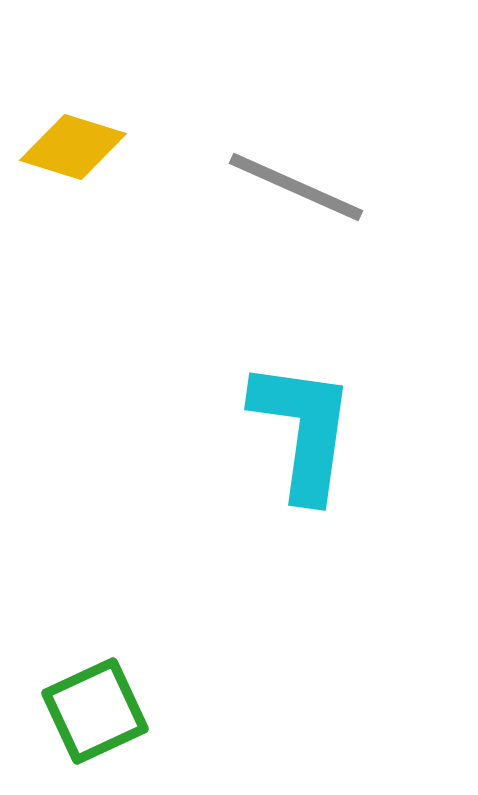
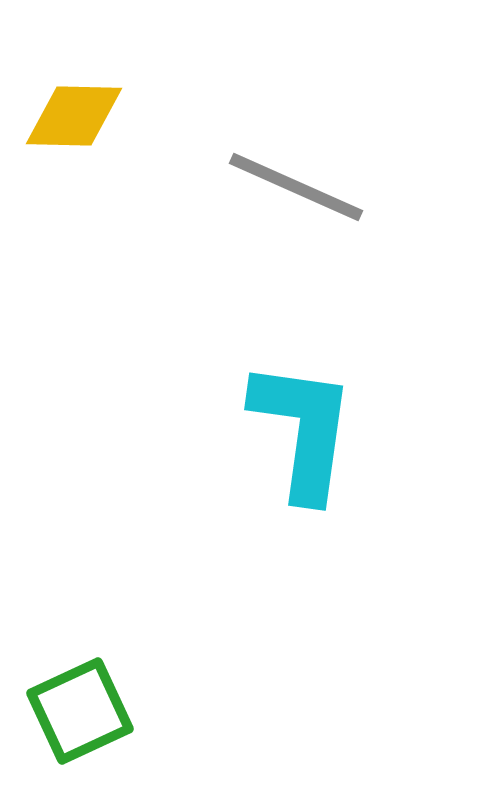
yellow diamond: moved 1 px right, 31 px up; rotated 16 degrees counterclockwise
green square: moved 15 px left
